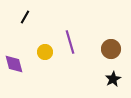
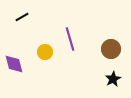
black line: moved 3 px left; rotated 32 degrees clockwise
purple line: moved 3 px up
